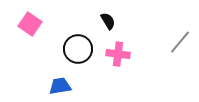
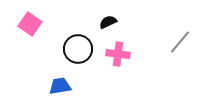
black semicircle: moved 1 px down; rotated 84 degrees counterclockwise
